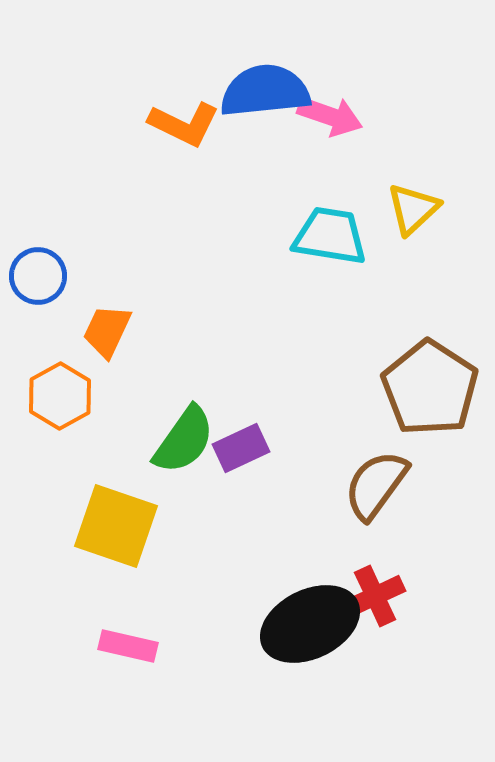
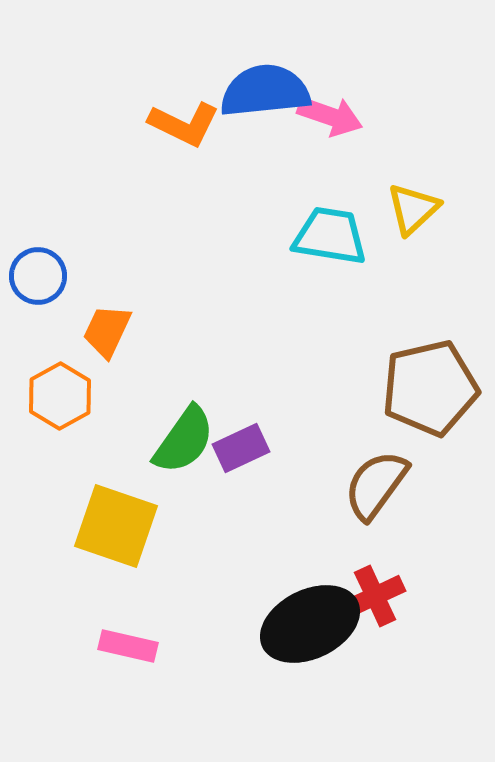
brown pentagon: rotated 26 degrees clockwise
